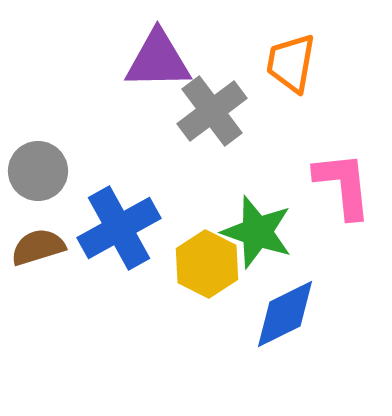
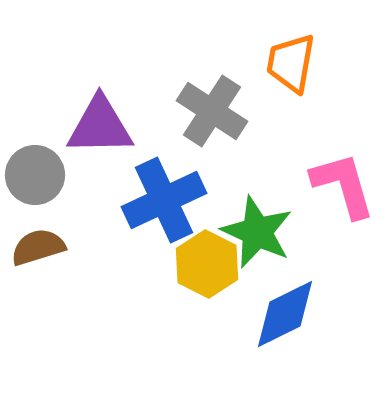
purple triangle: moved 58 px left, 66 px down
gray cross: rotated 20 degrees counterclockwise
gray circle: moved 3 px left, 4 px down
pink L-shape: rotated 10 degrees counterclockwise
blue cross: moved 45 px right, 28 px up; rotated 4 degrees clockwise
green star: rotated 6 degrees clockwise
